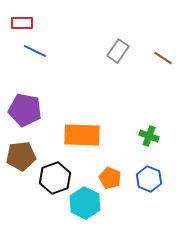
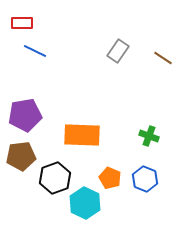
purple pentagon: moved 5 px down; rotated 20 degrees counterclockwise
blue hexagon: moved 4 px left
